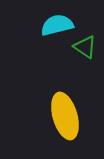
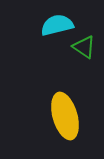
green triangle: moved 1 px left
